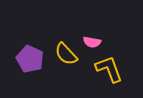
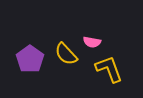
purple pentagon: rotated 12 degrees clockwise
